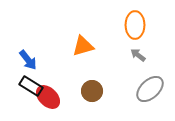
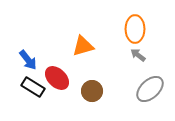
orange ellipse: moved 4 px down
black rectangle: moved 2 px right, 1 px down
red ellipse: moved 9 px right, 19 px up
